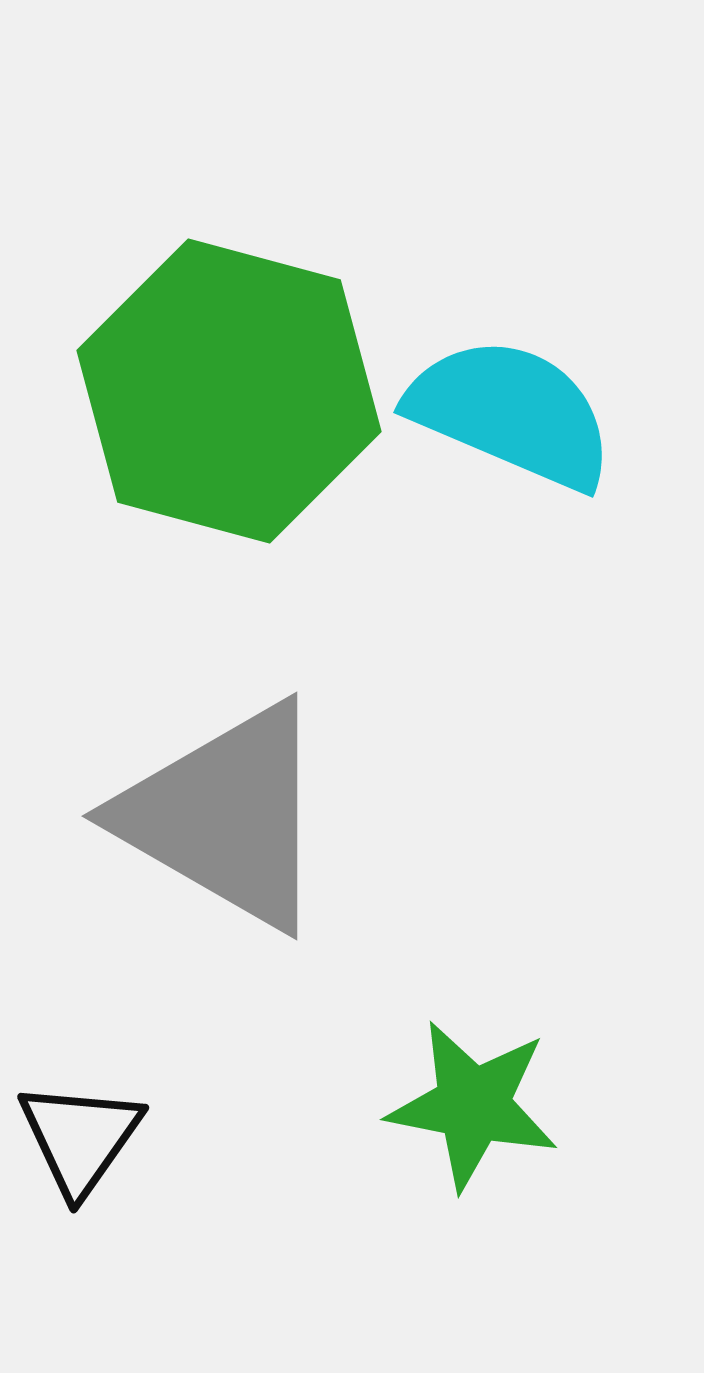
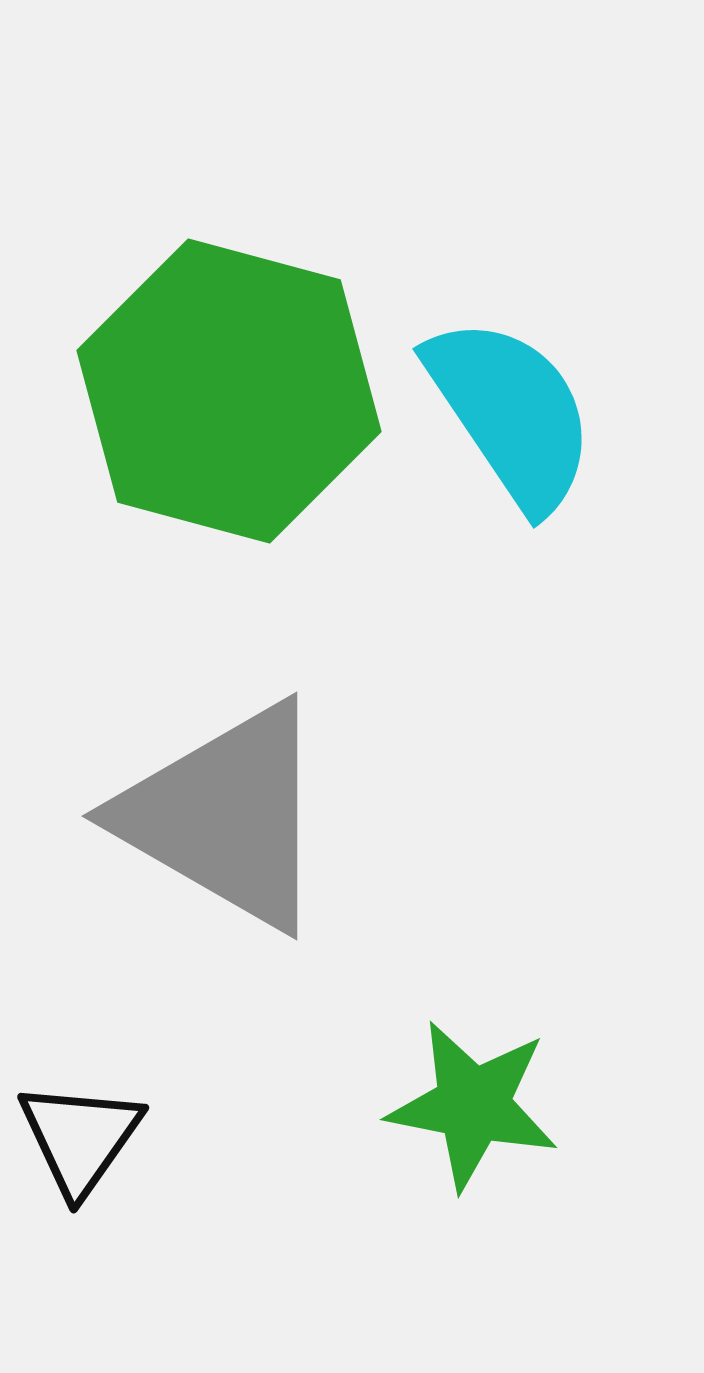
cyan semicircle: rotated 33 degrees clockwise
